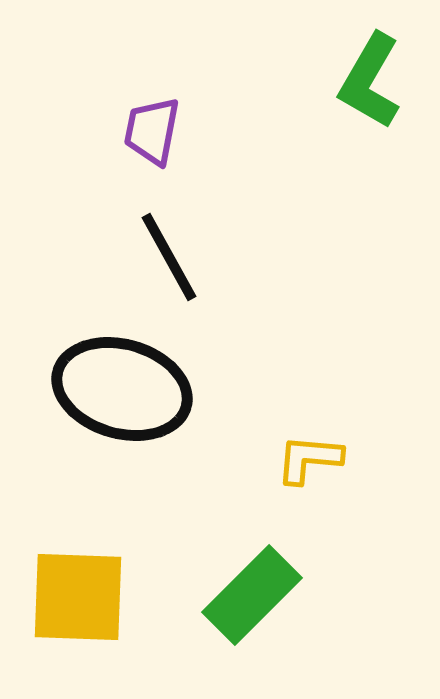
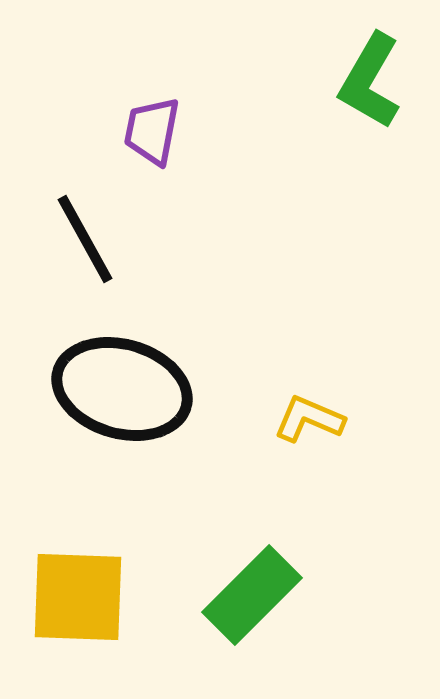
black line: moved 84 px left, 18 px up
yellow L-shape: moved 40 px up; rotated 18 degrees clockwise
